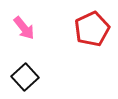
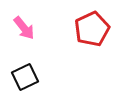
black square: rotated 16 degrees clockwise
